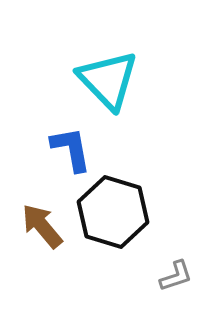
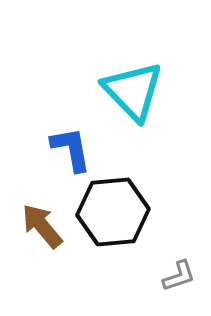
cyan triangle: moved 25 px right, 11 px down
black hexagon: rotated 22 degrees counterclockwise
gray L-shape: moved 3 px right
